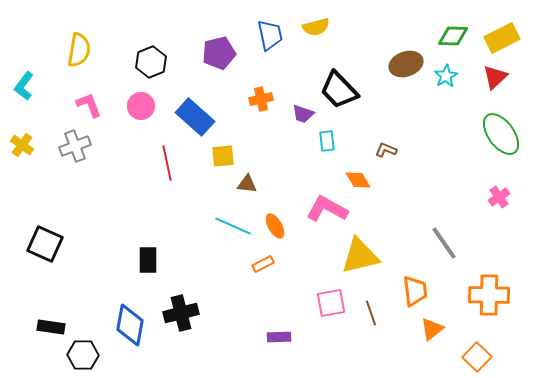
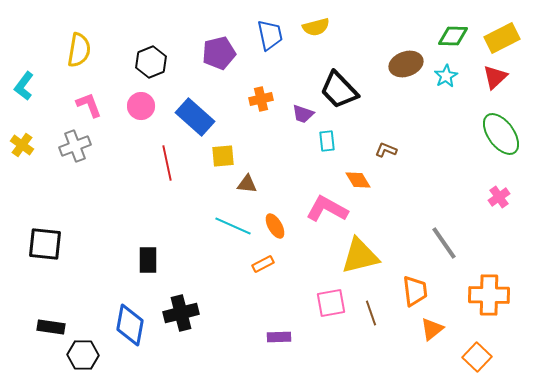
black square at (45, 244): rotated 18 degrees counterclockwise
